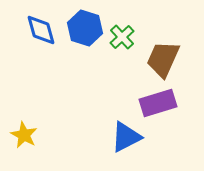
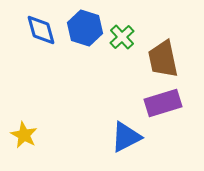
brown trapezoid: rotated 36 degrees counterclockwise
purple rectangle: moved 5 px right
